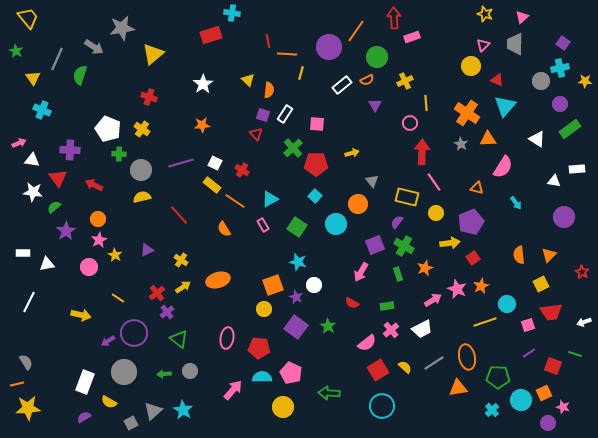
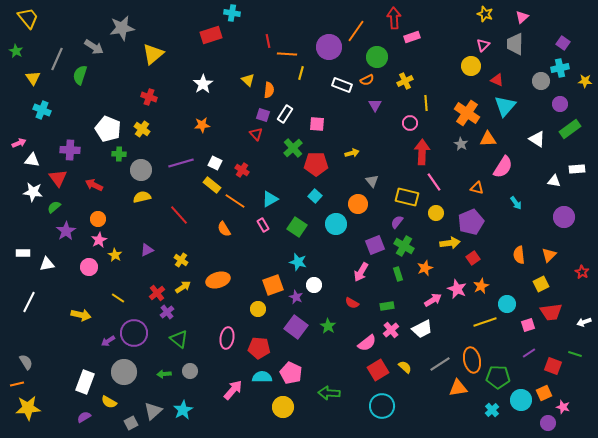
white rectangle at (342, 85): rotated 60 degrees clockwise
yellow circle at (264, 309): moved 6 px left
orange ellipse at (467, 357): moved 5 px right, 3 px down
gray line at (434, 363): moved 6 px right, 1 px down
cyan star at (183, 410): rotated 12 degrees clockwise
